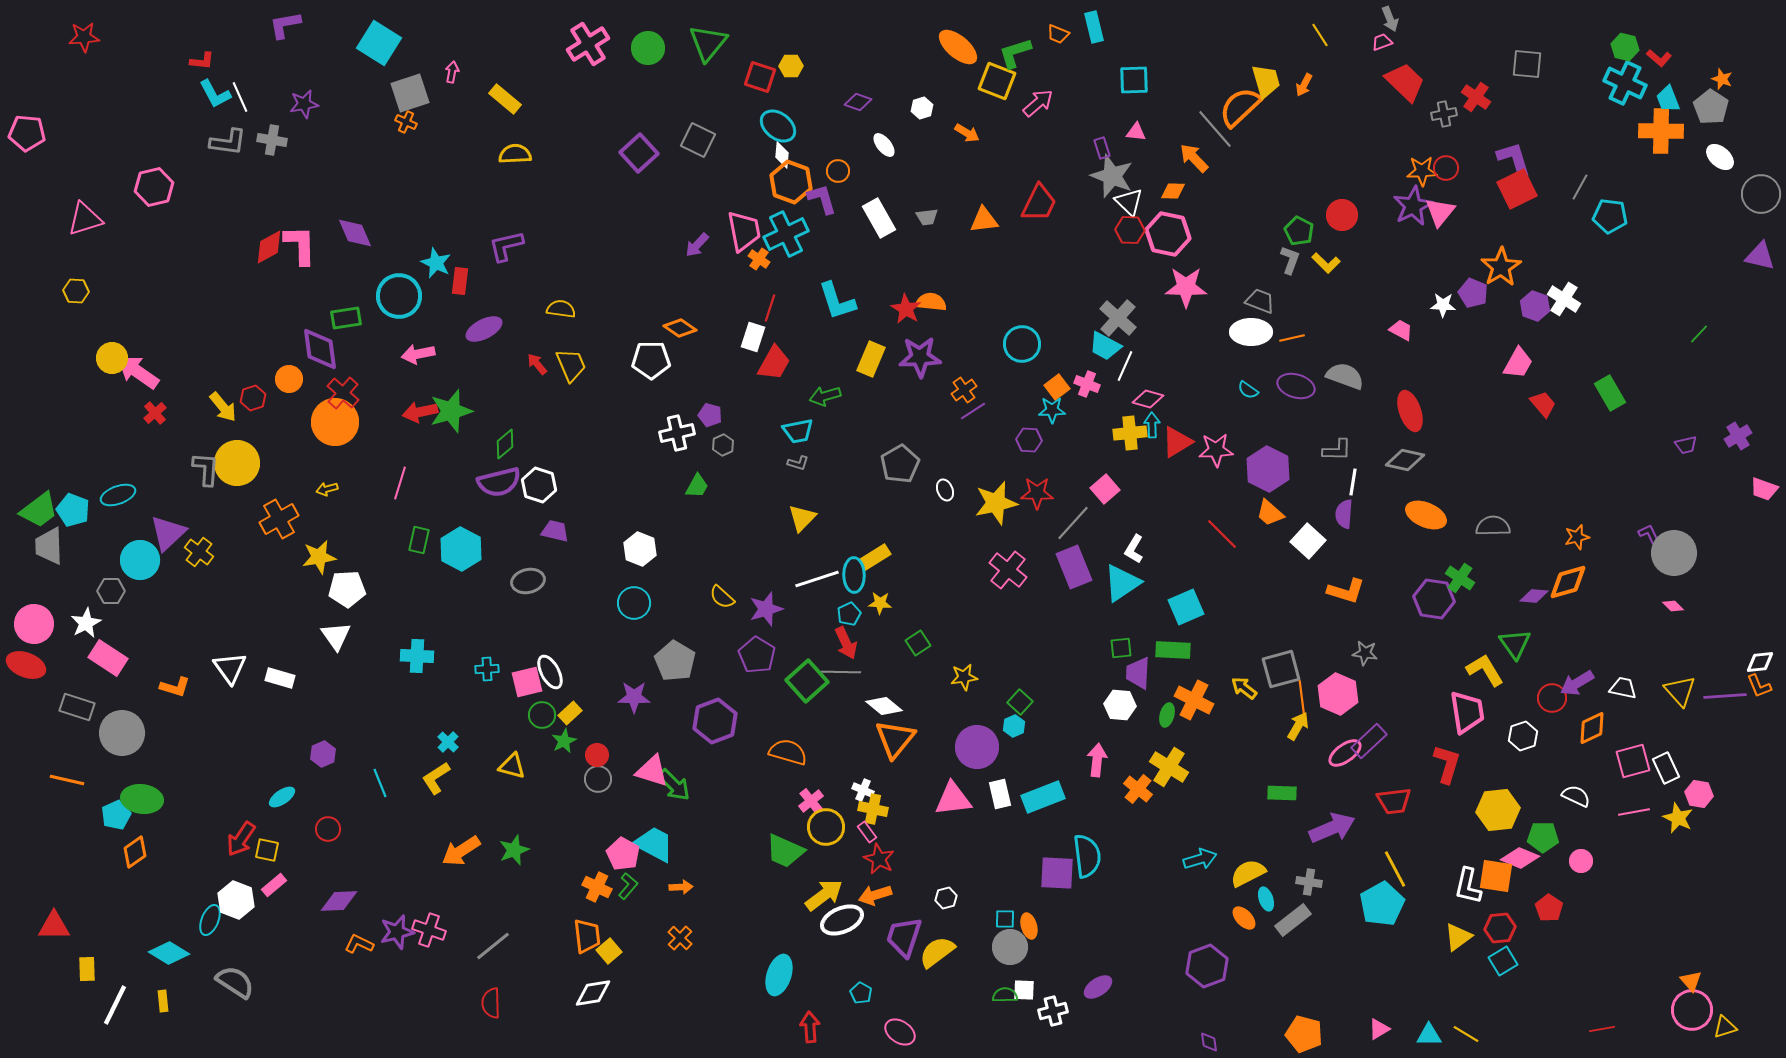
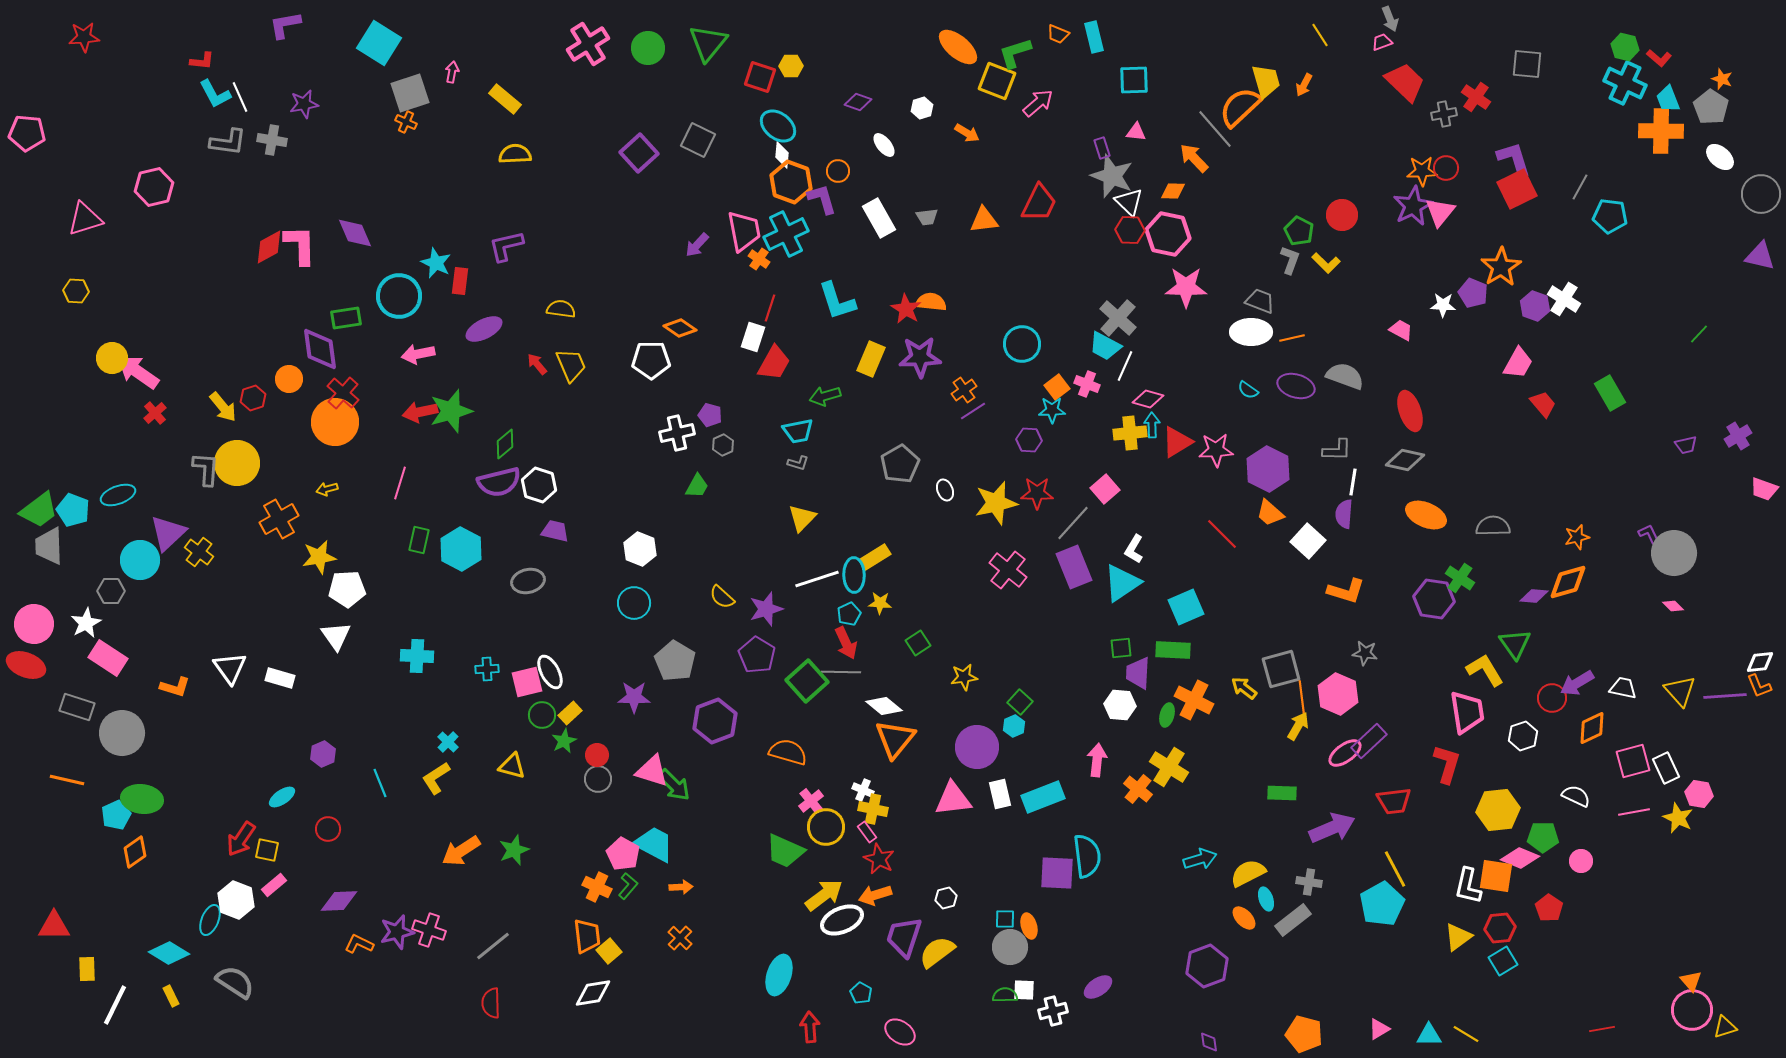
cyan rectangle at (1094, 27): moved 10 px down
yellow rectangle at (163, 1001): moved 8 px right, 5 px up; rotated 20 degrees counterclockwise
